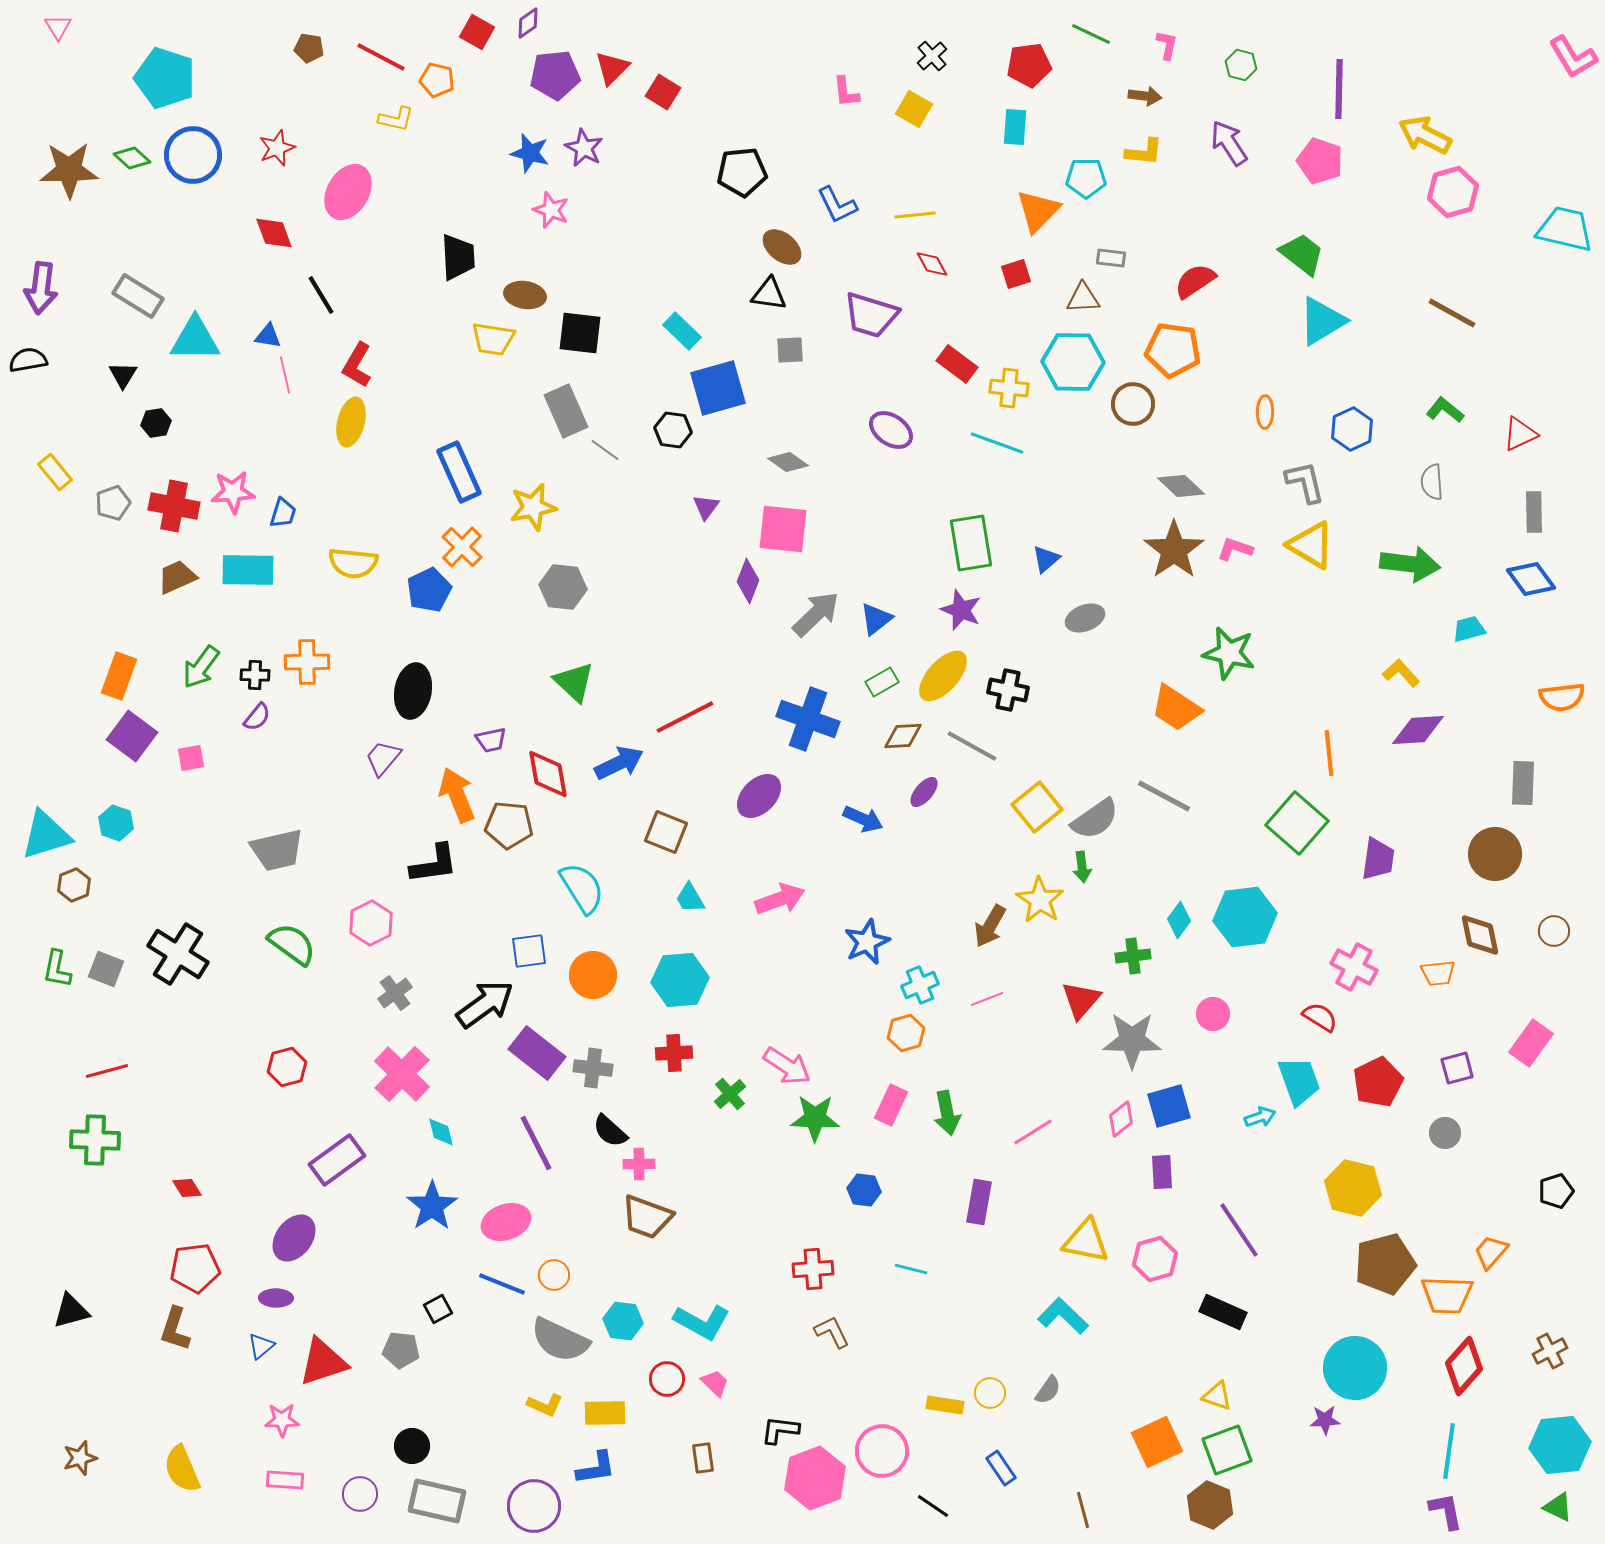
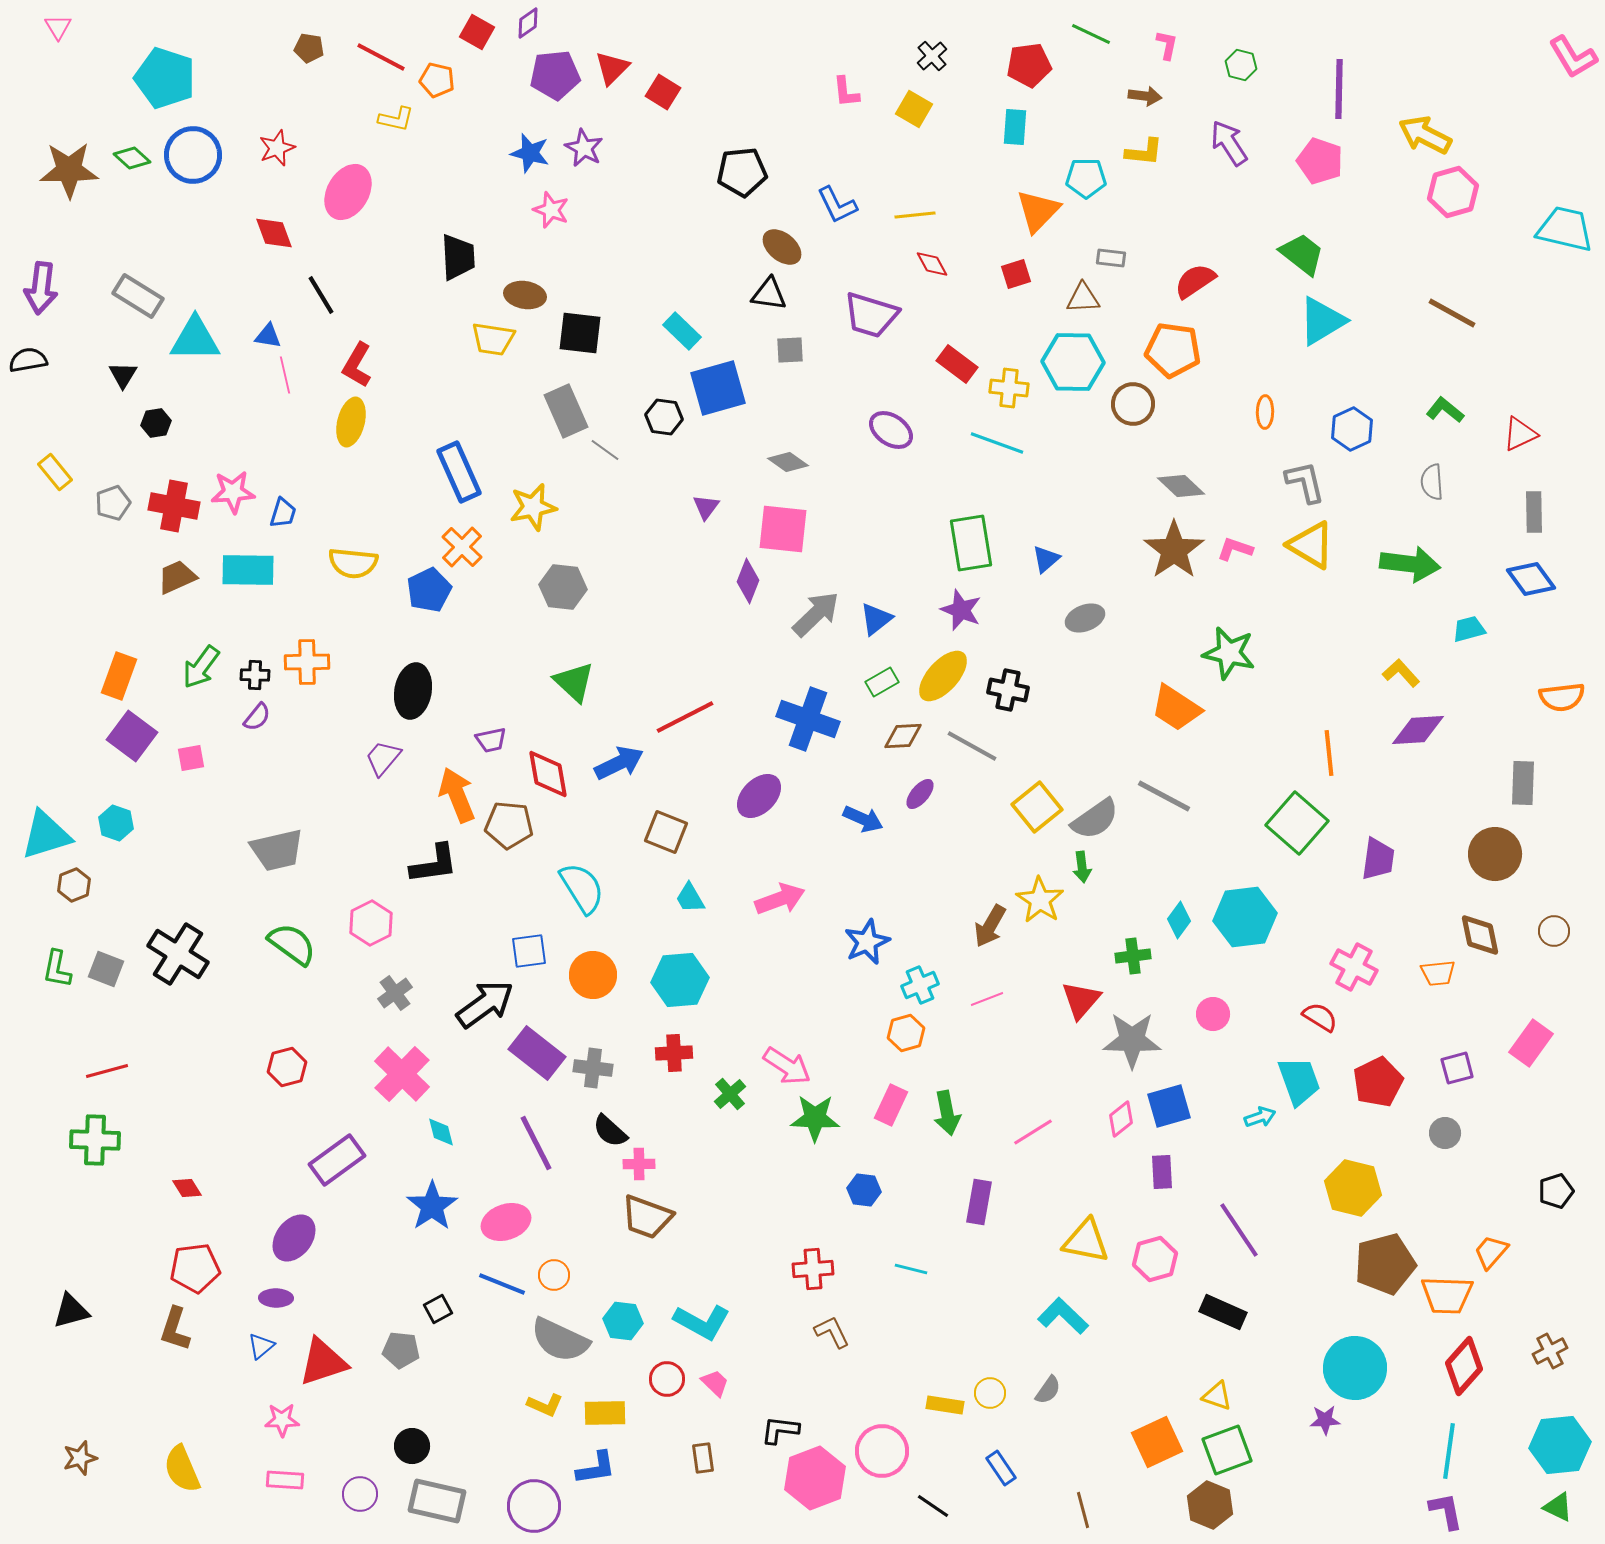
black hexagon at (673, 430): moved 9 px left, 13 px up
purple ellipse at (924, 792): moved 4 px left, 2 px down
